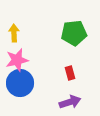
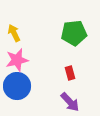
yellow arrow: rotated 24 degrees counterclockwise
blue circle: moved 3 px left, 3 px down
purple arrow: rotated 65 degrees clockwise
